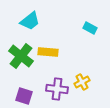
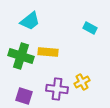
green cross: rotated 20 degrees counterclockwise
